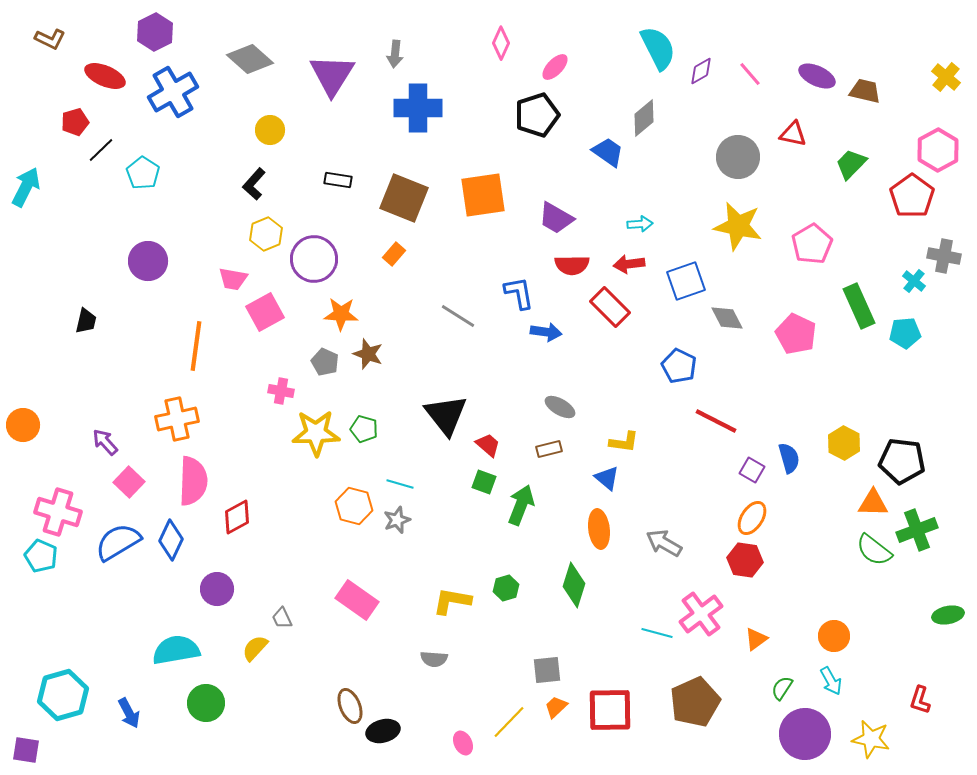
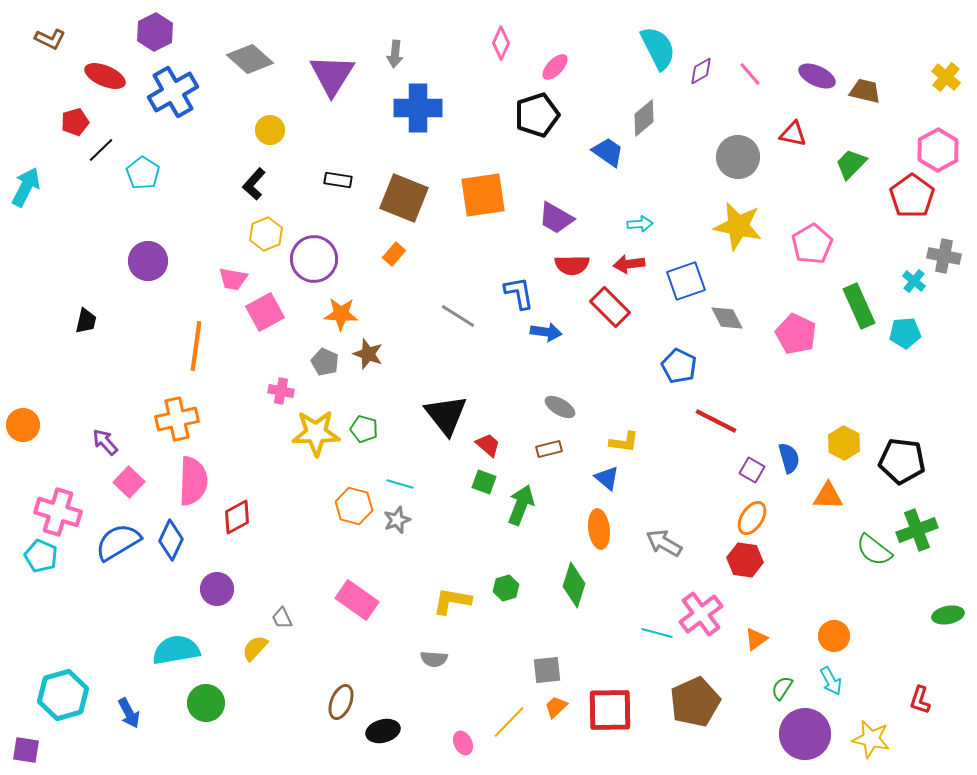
orange triangle at (873, 503): moved 45 px left, 7 px up
brown ellipse at (350, 706): moved 9 px left, 4 px up; rotated 44 degrees clockwise
